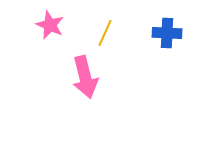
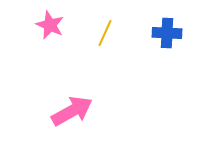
pink arrow: moved 13 px left, 34 px down; rotated 105 degrees counterclockwise
